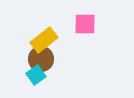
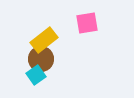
pink square: moved 2 px right, 1 px up; rotated 10 degrees counterclockwise
